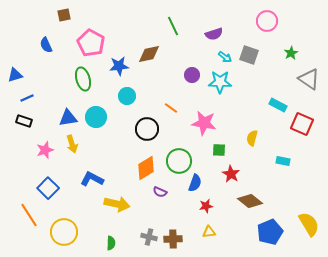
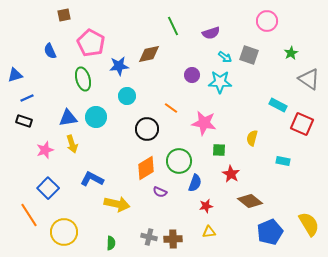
purple semicircle at (214, 34): moved 3 px left, 1 px up
blue semicircle at (46, 45): moved 4 px right, 6 px down
